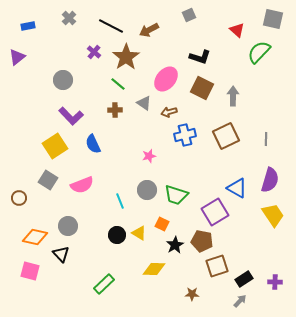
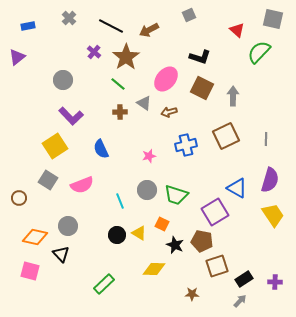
brown cross at (115, 110): moved 5 px right, 2 px down
blue cross at (185, 135): moved 1 px right, 10 px down
blue semicircle at (93, 144): moved 8 px right, 5 px down
black star at (175, 245): rotated 18 degrees counterclockwise
